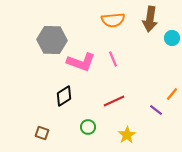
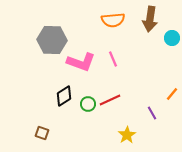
red line: moved 4 px left, 1 px up
purple line: moved 4 px left, 3 px down; rotated 24 degrees clockwise
green circle: moved 23 px up
